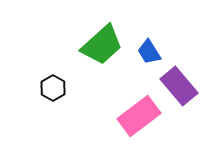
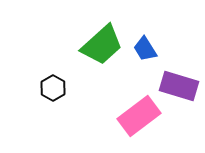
blue trapezoid: moved 4 px left, 3 px up
purple rectangle: rotated 33 degrees counterclockwise
